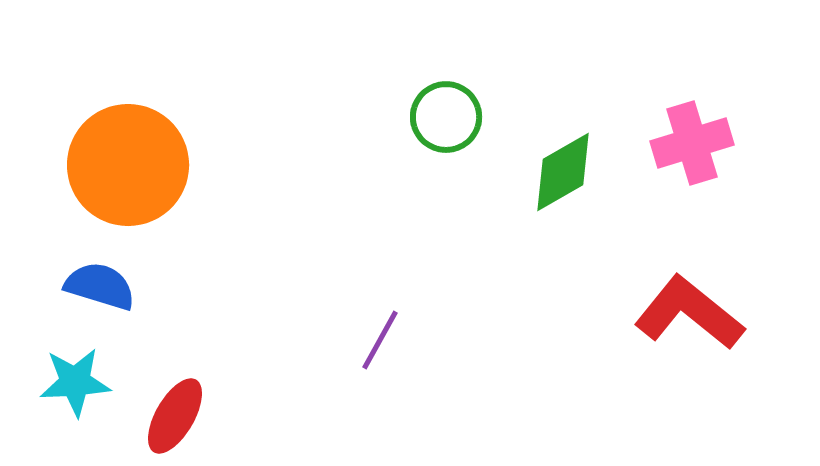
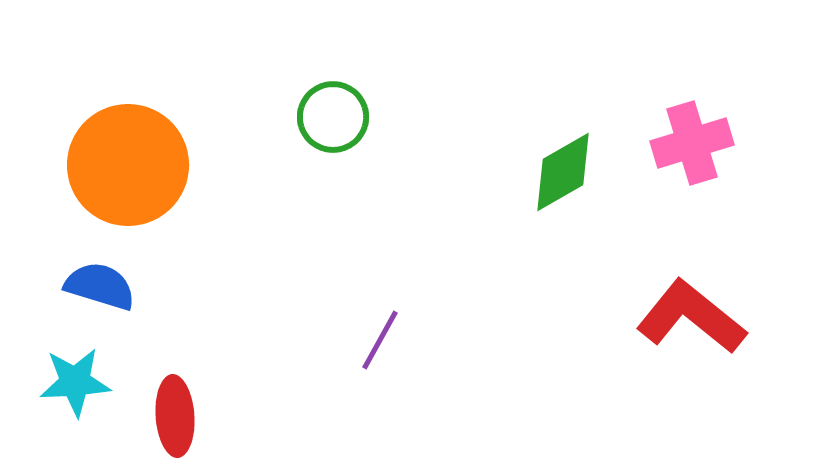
green circle: moved 113 px left
red L-shape: moved 2 px right, 4 px down
red ellipse: rotated 34 degrees counterclockwise
